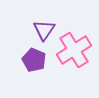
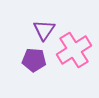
purple pentagon: rotated 20 degrees counterclockwise
